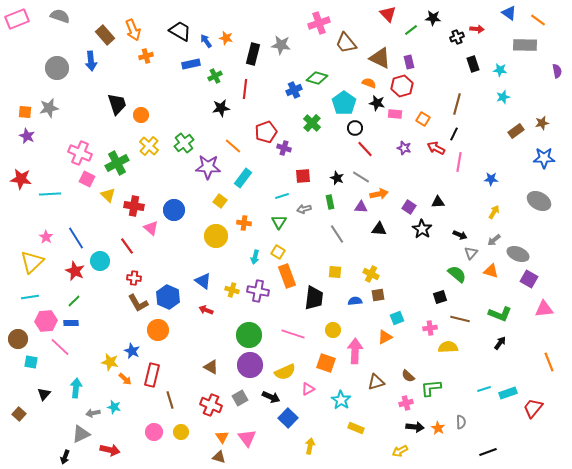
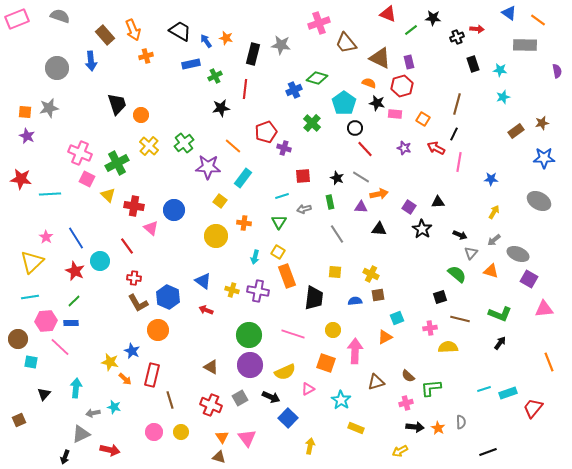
red triangle at (388, 14): rotated 24 degrees counterclockwise
brown square at (19, 414): moved 6 px down; rotated 24 degrees clockwise
